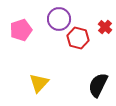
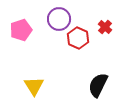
red hexagon: rotated 10 degrees clockwise
yellow triangle: moved 5 px left, 3 px down; rotated 15 degrees counterclockwise
